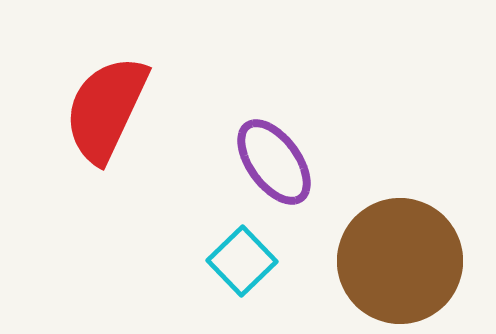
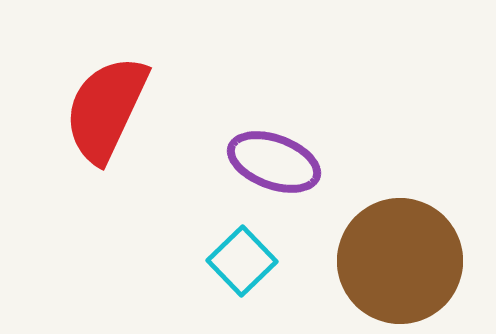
purple ellipse: rotated 34 degrees counterclockwise
